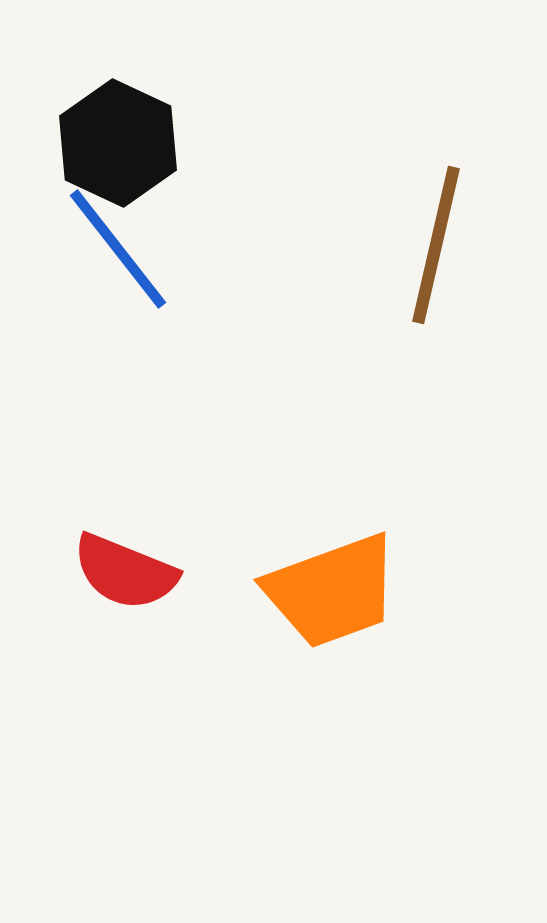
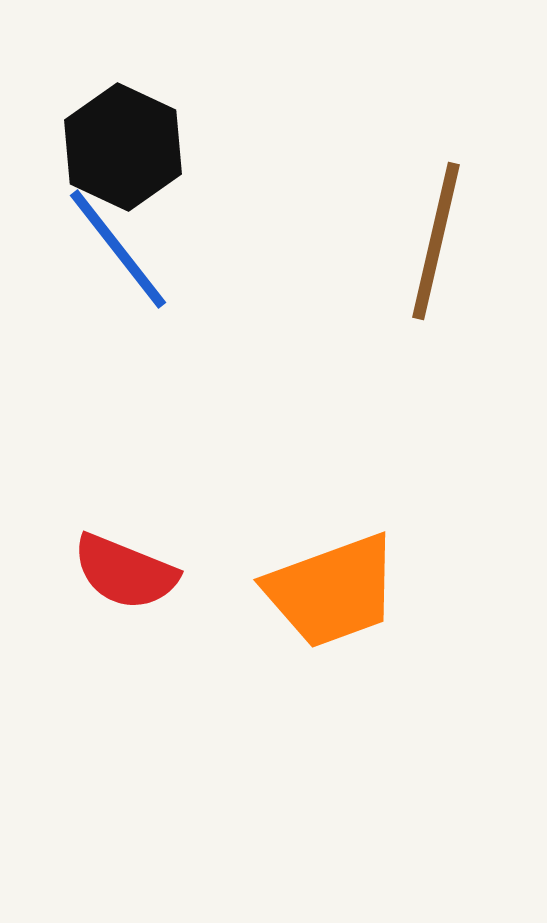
black hexagon: moved 5 px right, 4 px down
brown line: moved 4 px up
